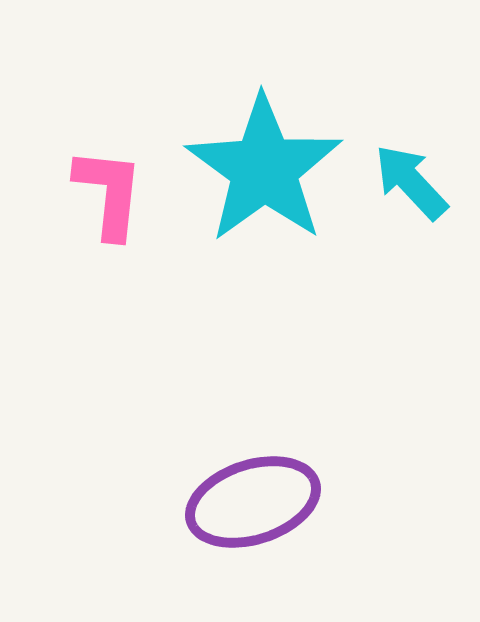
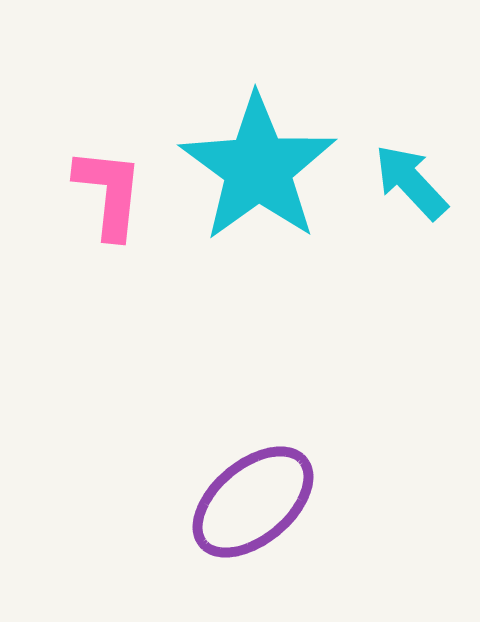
cyan star: moved 6 px left, 1 px up
purple ellipse: rotated 22 degrees counterclockwise
